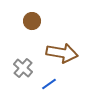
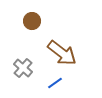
brown arrow: rotated 28 degrees clockwise
blue line: moved 6 px right, 1 px up
